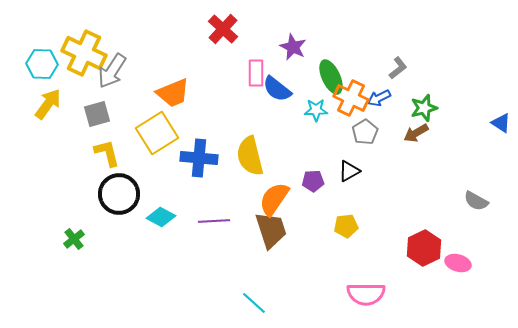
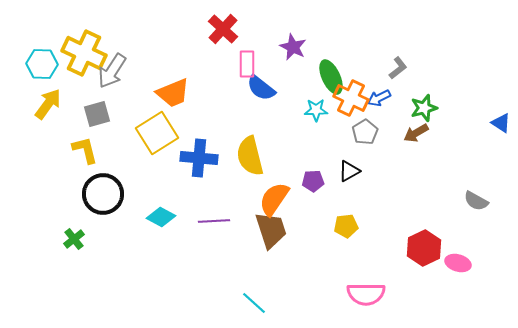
pink rectangle: moved 9 px left, 9 px up
blue semicircle: moved 16 px left, 1 px up
yellow L-shape: moved 22 px left, 3 px up
black circle: moved 16 px left
